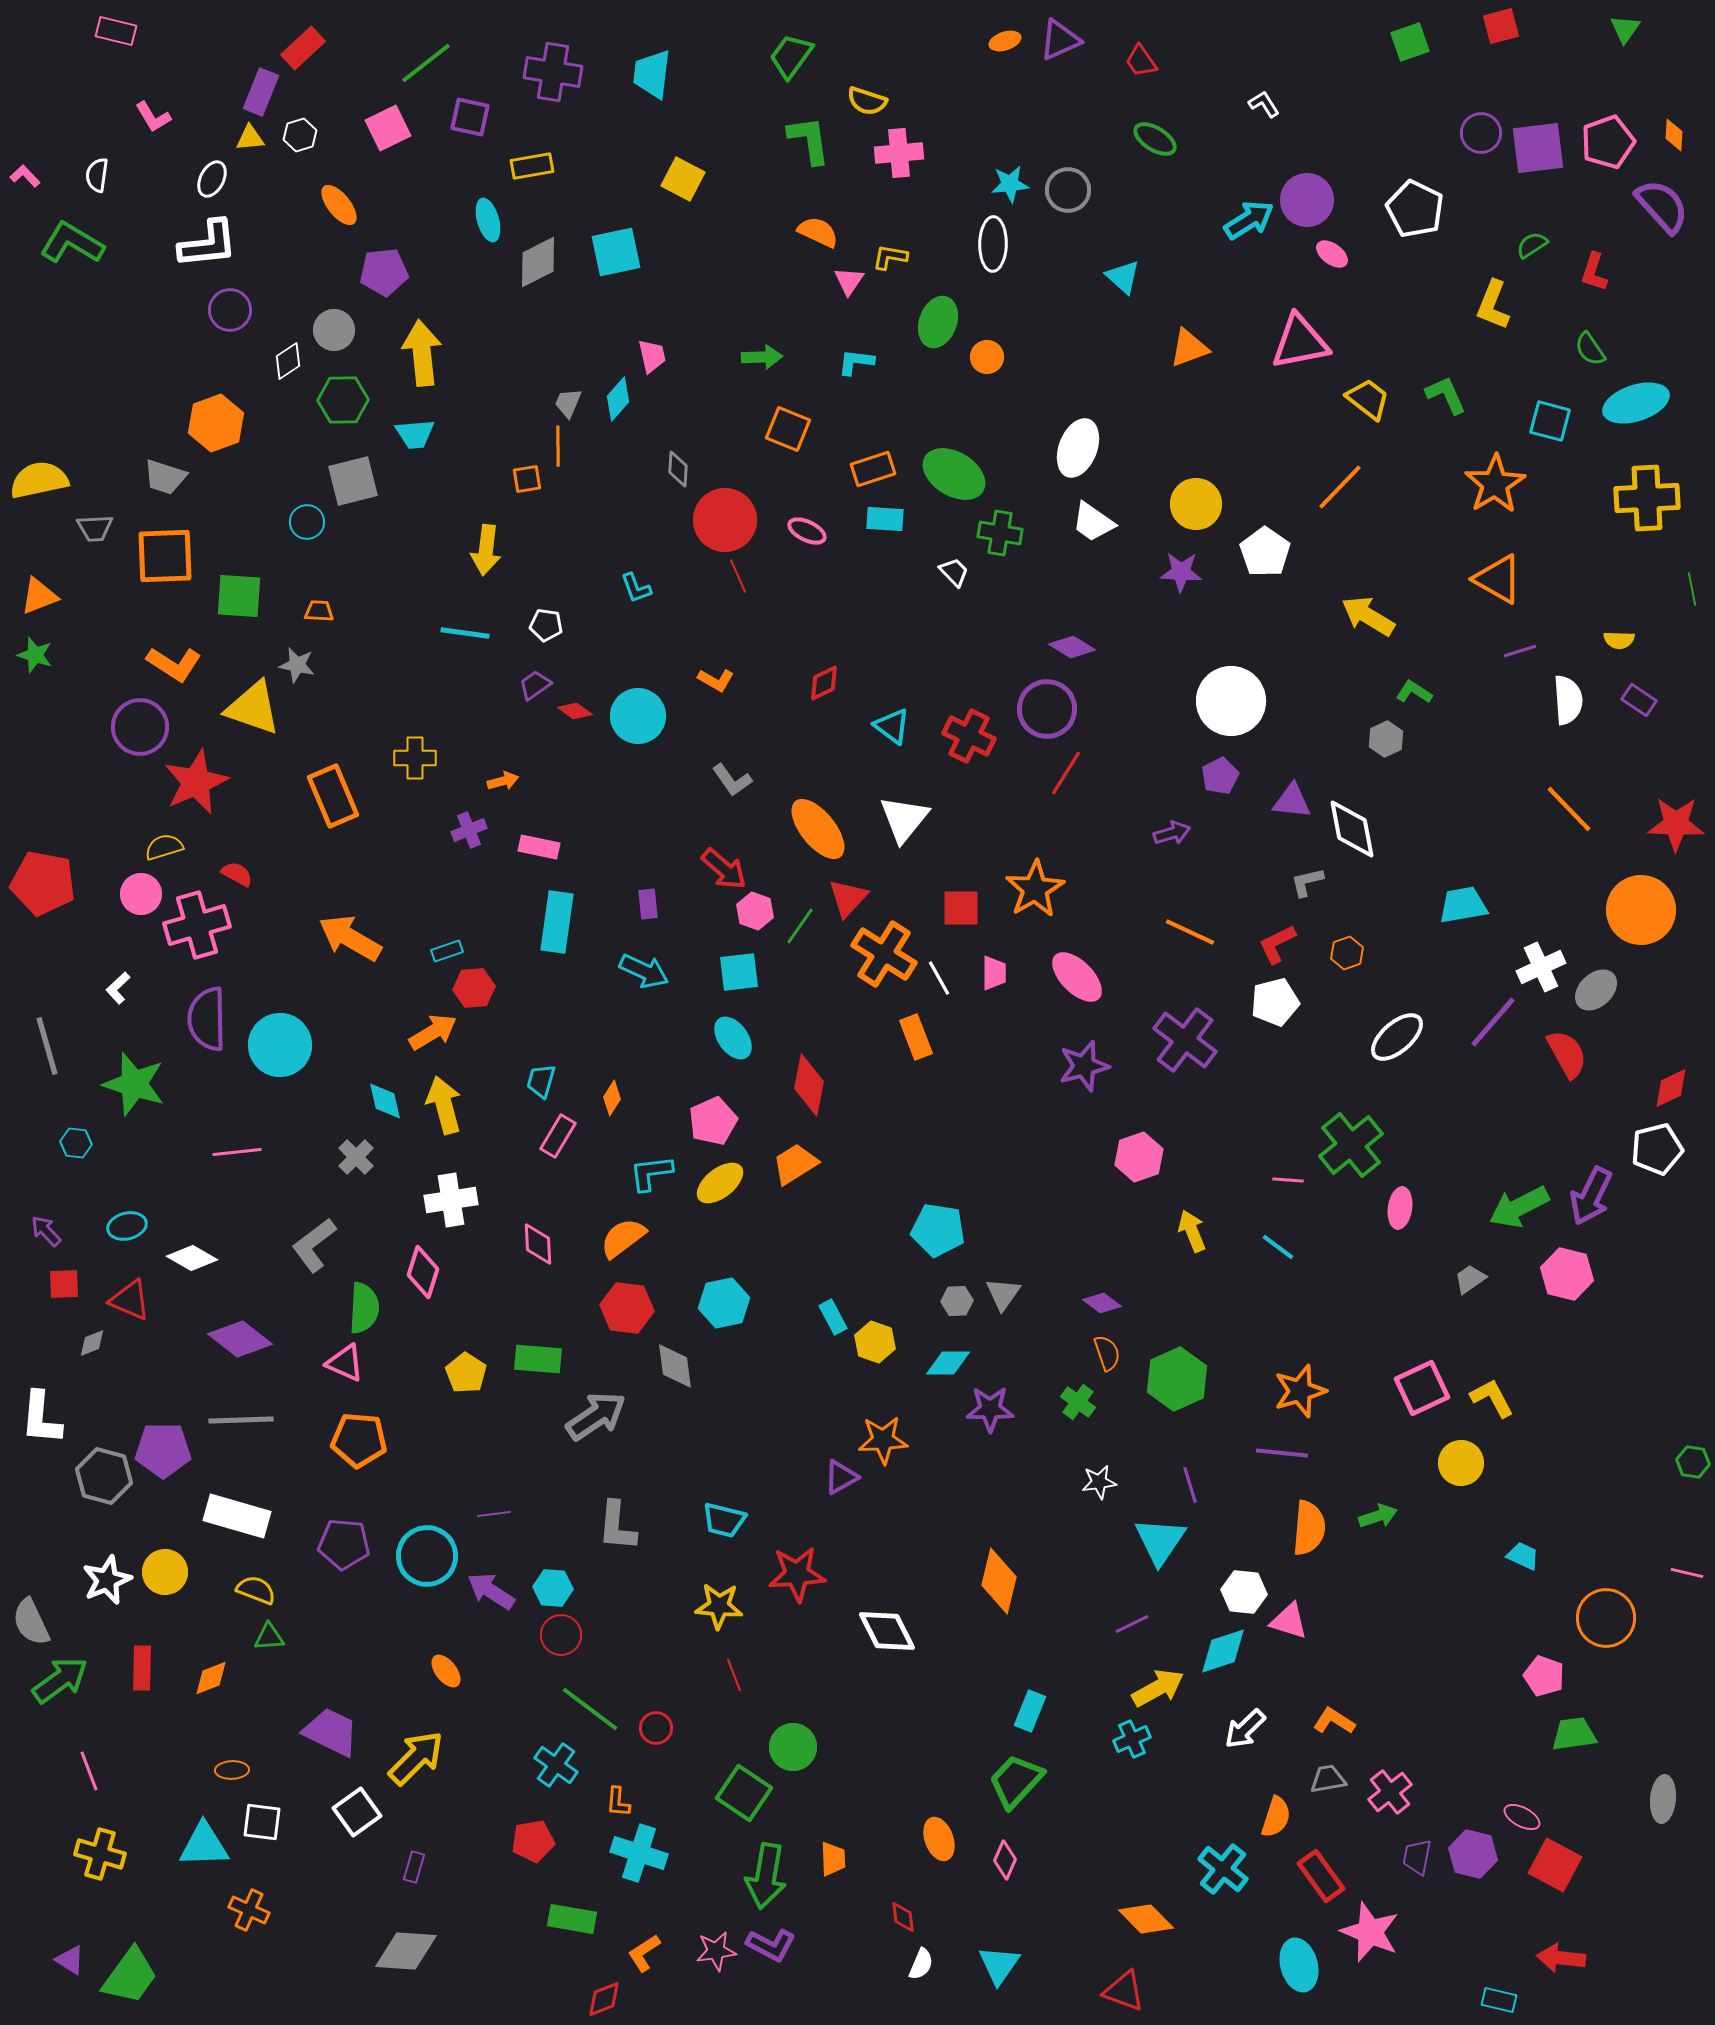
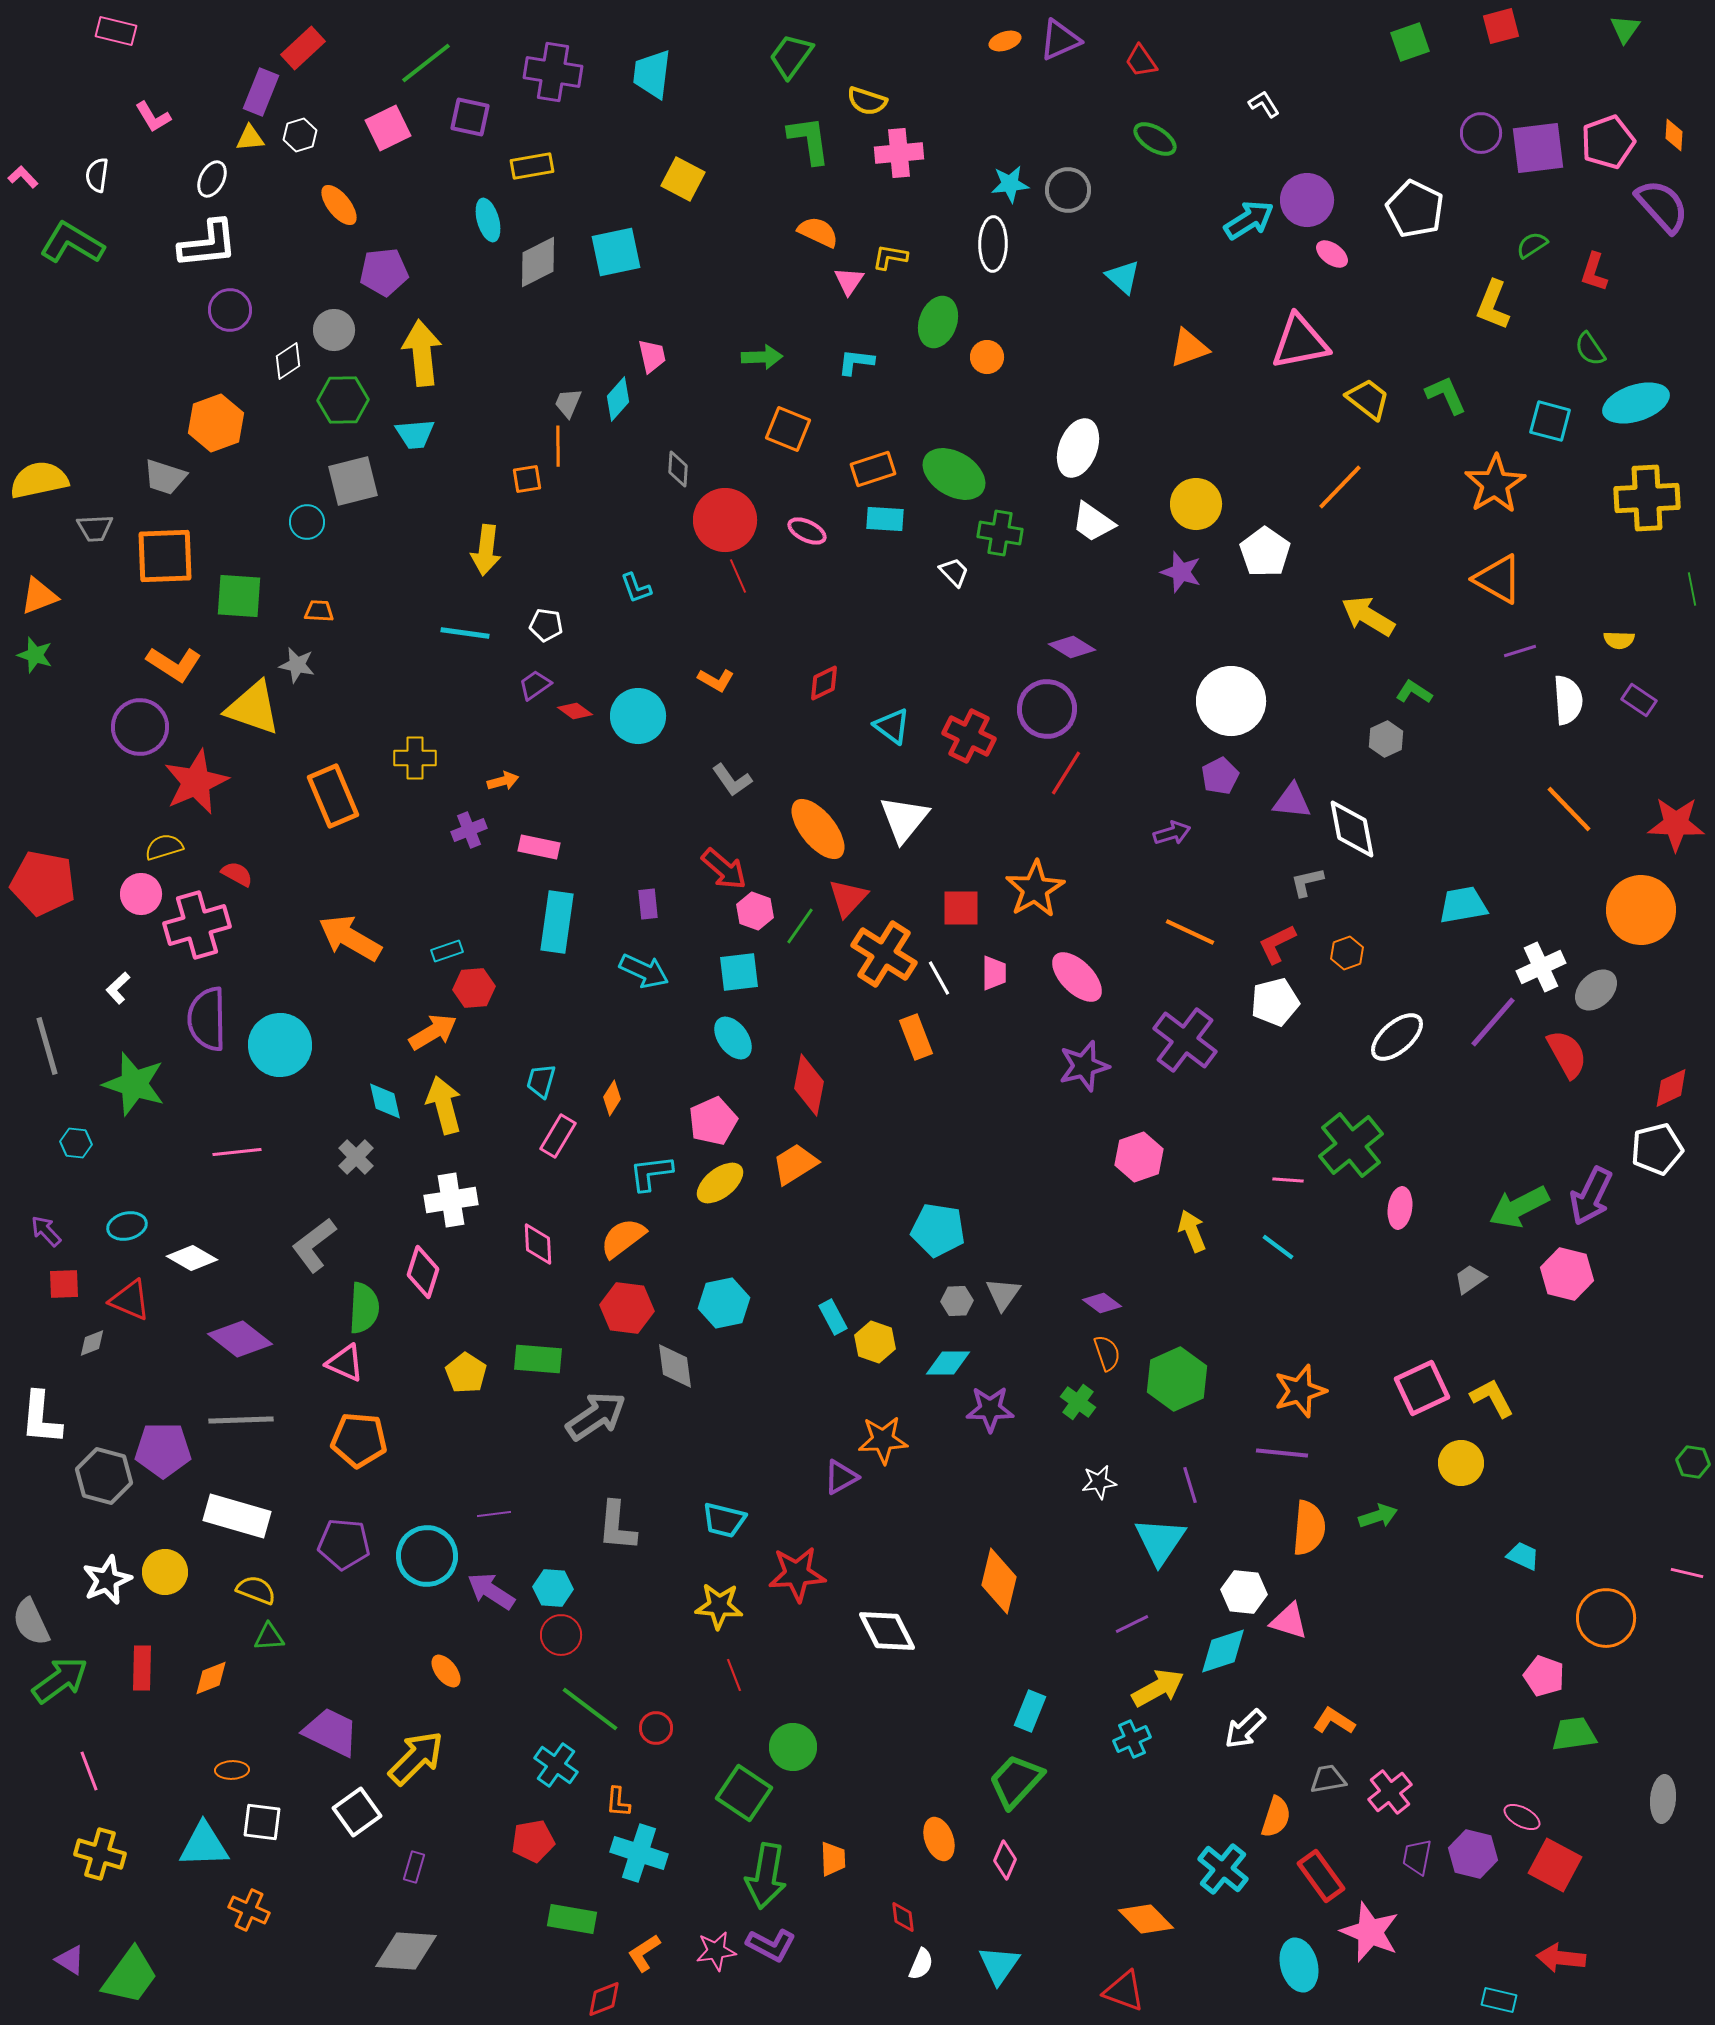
pink L-shape at (25, 176): moved 2 px left, 1 px down
purple star at (1181, 572): rotated 15 degrees clockwise
